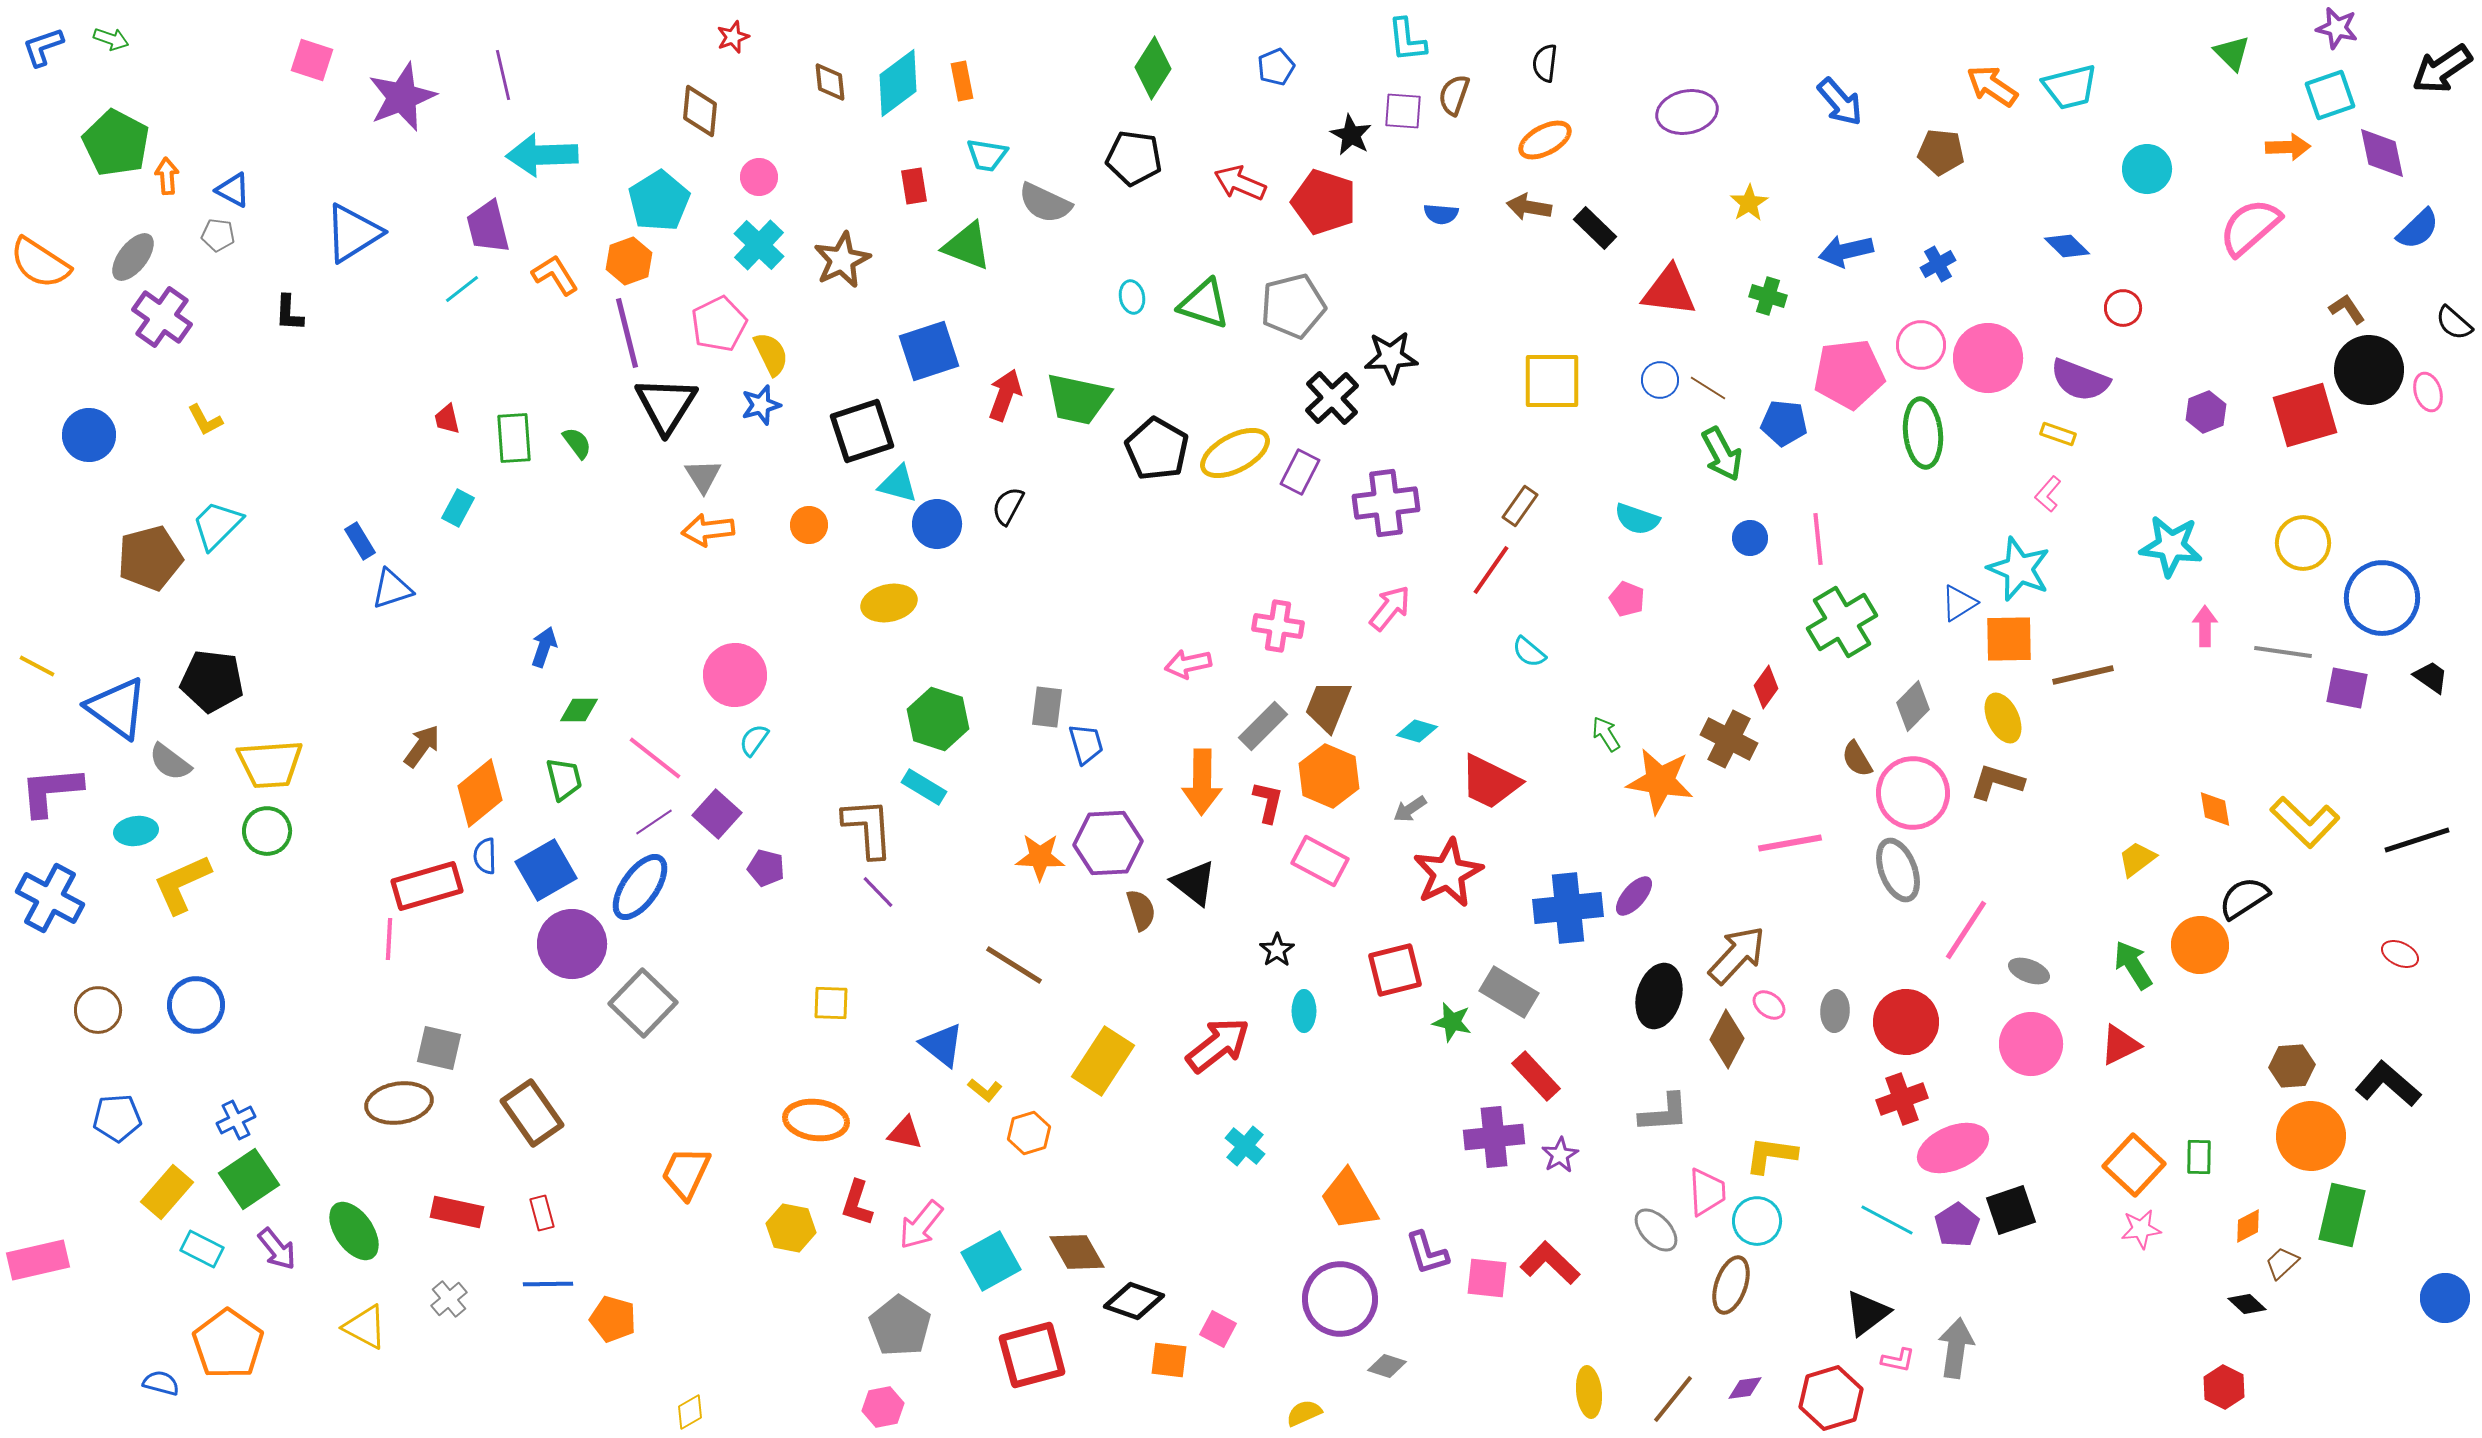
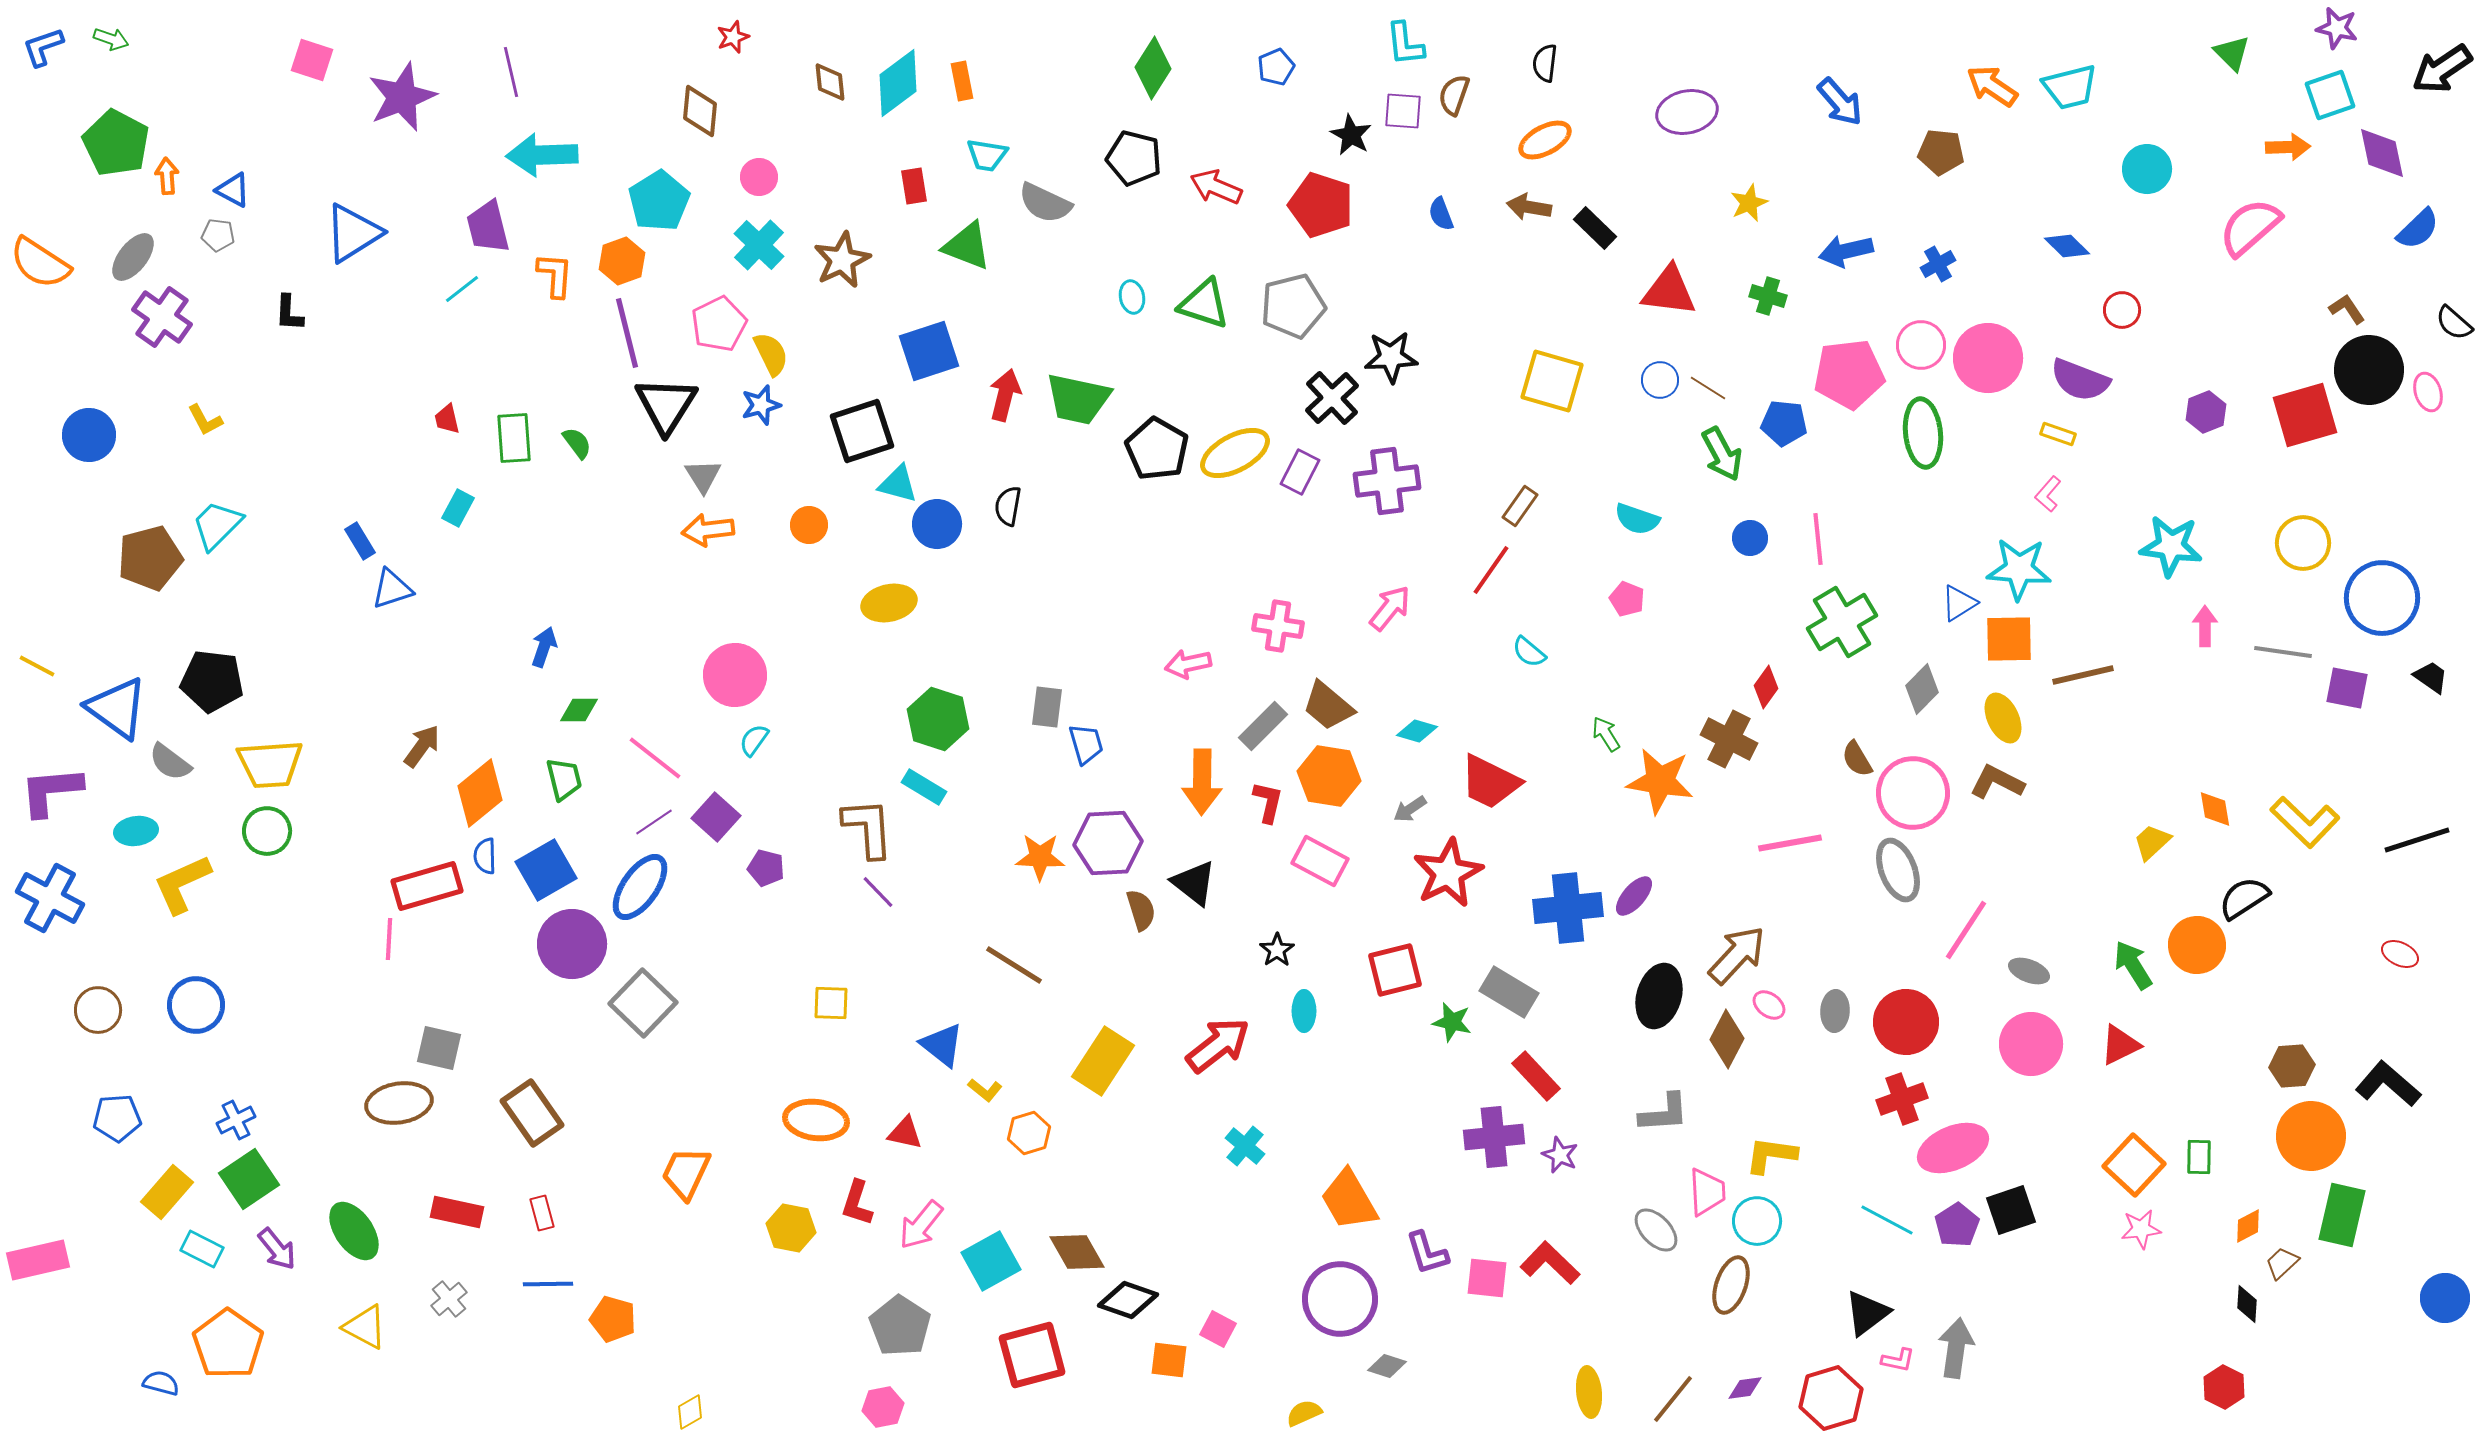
cyan L-shape at (1407, 40): moved 2 px left, 4 px down
purple line at (503, 75): moved 8 px right, 3 px up
black pentagon at (1134, 158): rotated 6 degrees clockwise
red arrow at (1240, 183): moved 24 px left, 4 px down
red pentagon at (1324, 202): moved 3 px left, 3 px down
yellow star at (1749, 203): rotated 9 degrees clockwise
blue semicircle at (1441, 214): rotated 64 degrees clockwise
orange hexagon at (629, 261): moved 7 px left
orange L-shape at (555, 275): rotated 36 degrees clockwise
red circle at (2123, 308): moved 1 px left, 2 px down
yellow square at (1552, 381): rotated 16 degrees clockwise
red arrow at (1005, 395): rotated 6 degrees counterclockwise
purple cross at (1386, 503): moved 1 px right, 22 px up
black semicircle at (1008, 506): rotated 18 degrees counterclockwise
cyan star at (2019, 569): rotated 18 degrees counterclockwise
brown trapezoid at (1328, 706): rotated 72 degrees counterclockwise
gray diamond at (1913, 706): moved 9 px right, 17 px up
orange hexagon at (1329, 776): rotated 14 degrees counterclockwise
brown L-shape at (1997, 782): rotated 10 degrees clockwise
purple square at (717, 814): moved 1 px left, 3 px down
yellow trapezoid at (2137, 859): moved 15 px right, 17 px up; rotated 6 degrees counterclockwise
orange circle at (2200, 945): moved 3 px left
purple star at (1560, 1155): rotated 18 degrees counterclockwise
black diamond at (1134, 1301): moved 6 px left, 1 px up
black diamond at (2247, 1304): rotated 51 degrees clockwise
